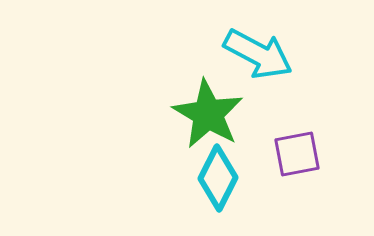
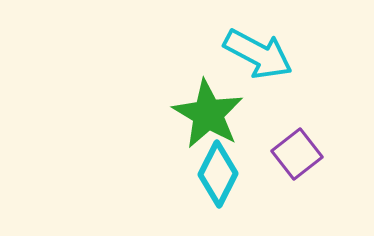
purple square: rotated 27 degrees counterclockwise
cyan diamond: moved 4 px up
